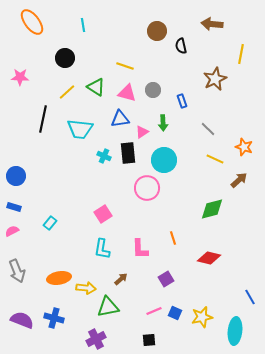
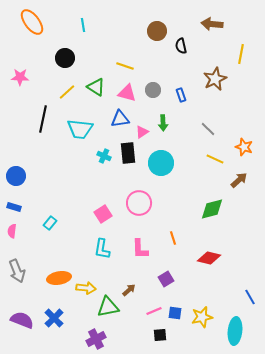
blue rectangle at (182, 101): moved 1 px left, 6 px up
cyan circle at (164, 160): moved 3 px left, 3 px down
pink circle at (147, 188): moved 8 px left, 15 px down
pink semicircle at (12, 231): rotated 56 degrees counterclockwise
brown arrow at (121, 279): moved 8 px right, 11 px down
blue square at (175, 313): rotated 16 degrees counterclockwise
blue cross at (54, 318): rotated 30 degrees clockwise
black square at (149, 340): moved 11 px right, 5 px up
